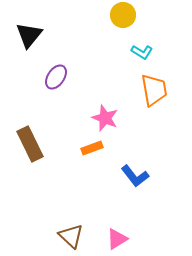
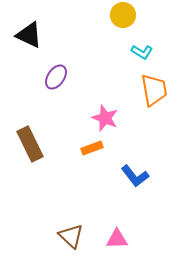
black triangle: rotated 44 degrees counterclockwise
pink triangle: rotated 30 degrees clockwise
